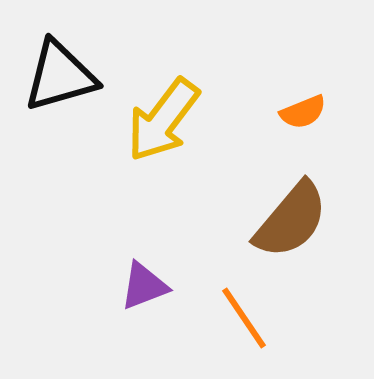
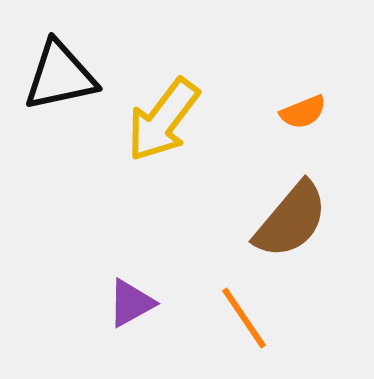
black triangle: rotated 4 degrees clockwise
purple triangle: moved 13 px left, 17 px down; rotated 8 degrees counterclockwise
